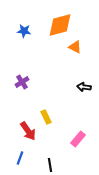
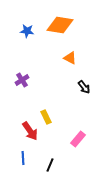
orange diamond: rotated 24 degrees clockwise
blue star: moved 3 px right
orange triangle: moved 5 px left, 11 px down
purple cross: moved 2 px up
black arrow: rotated 136 degrees counterclockwise
red arrow: moved 2 px right
blue line: moved 3 px right; rotated 24 degrees counterclockwise
black line: rotated 32 degrees clockwise
